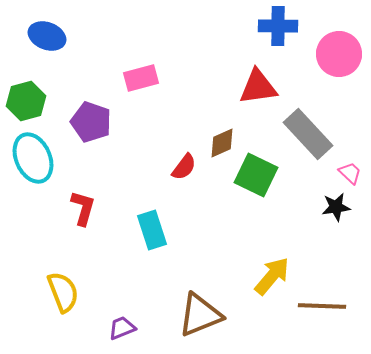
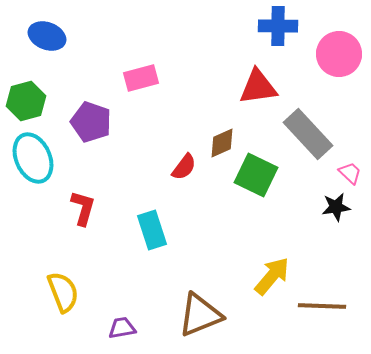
purple trapezoid: rotated 12 degrees clockwise
